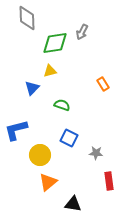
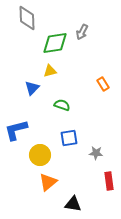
blue square: rotated 36 degrees counterclockwise
